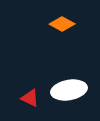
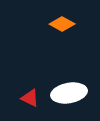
white ellipse: moved 3 px down
